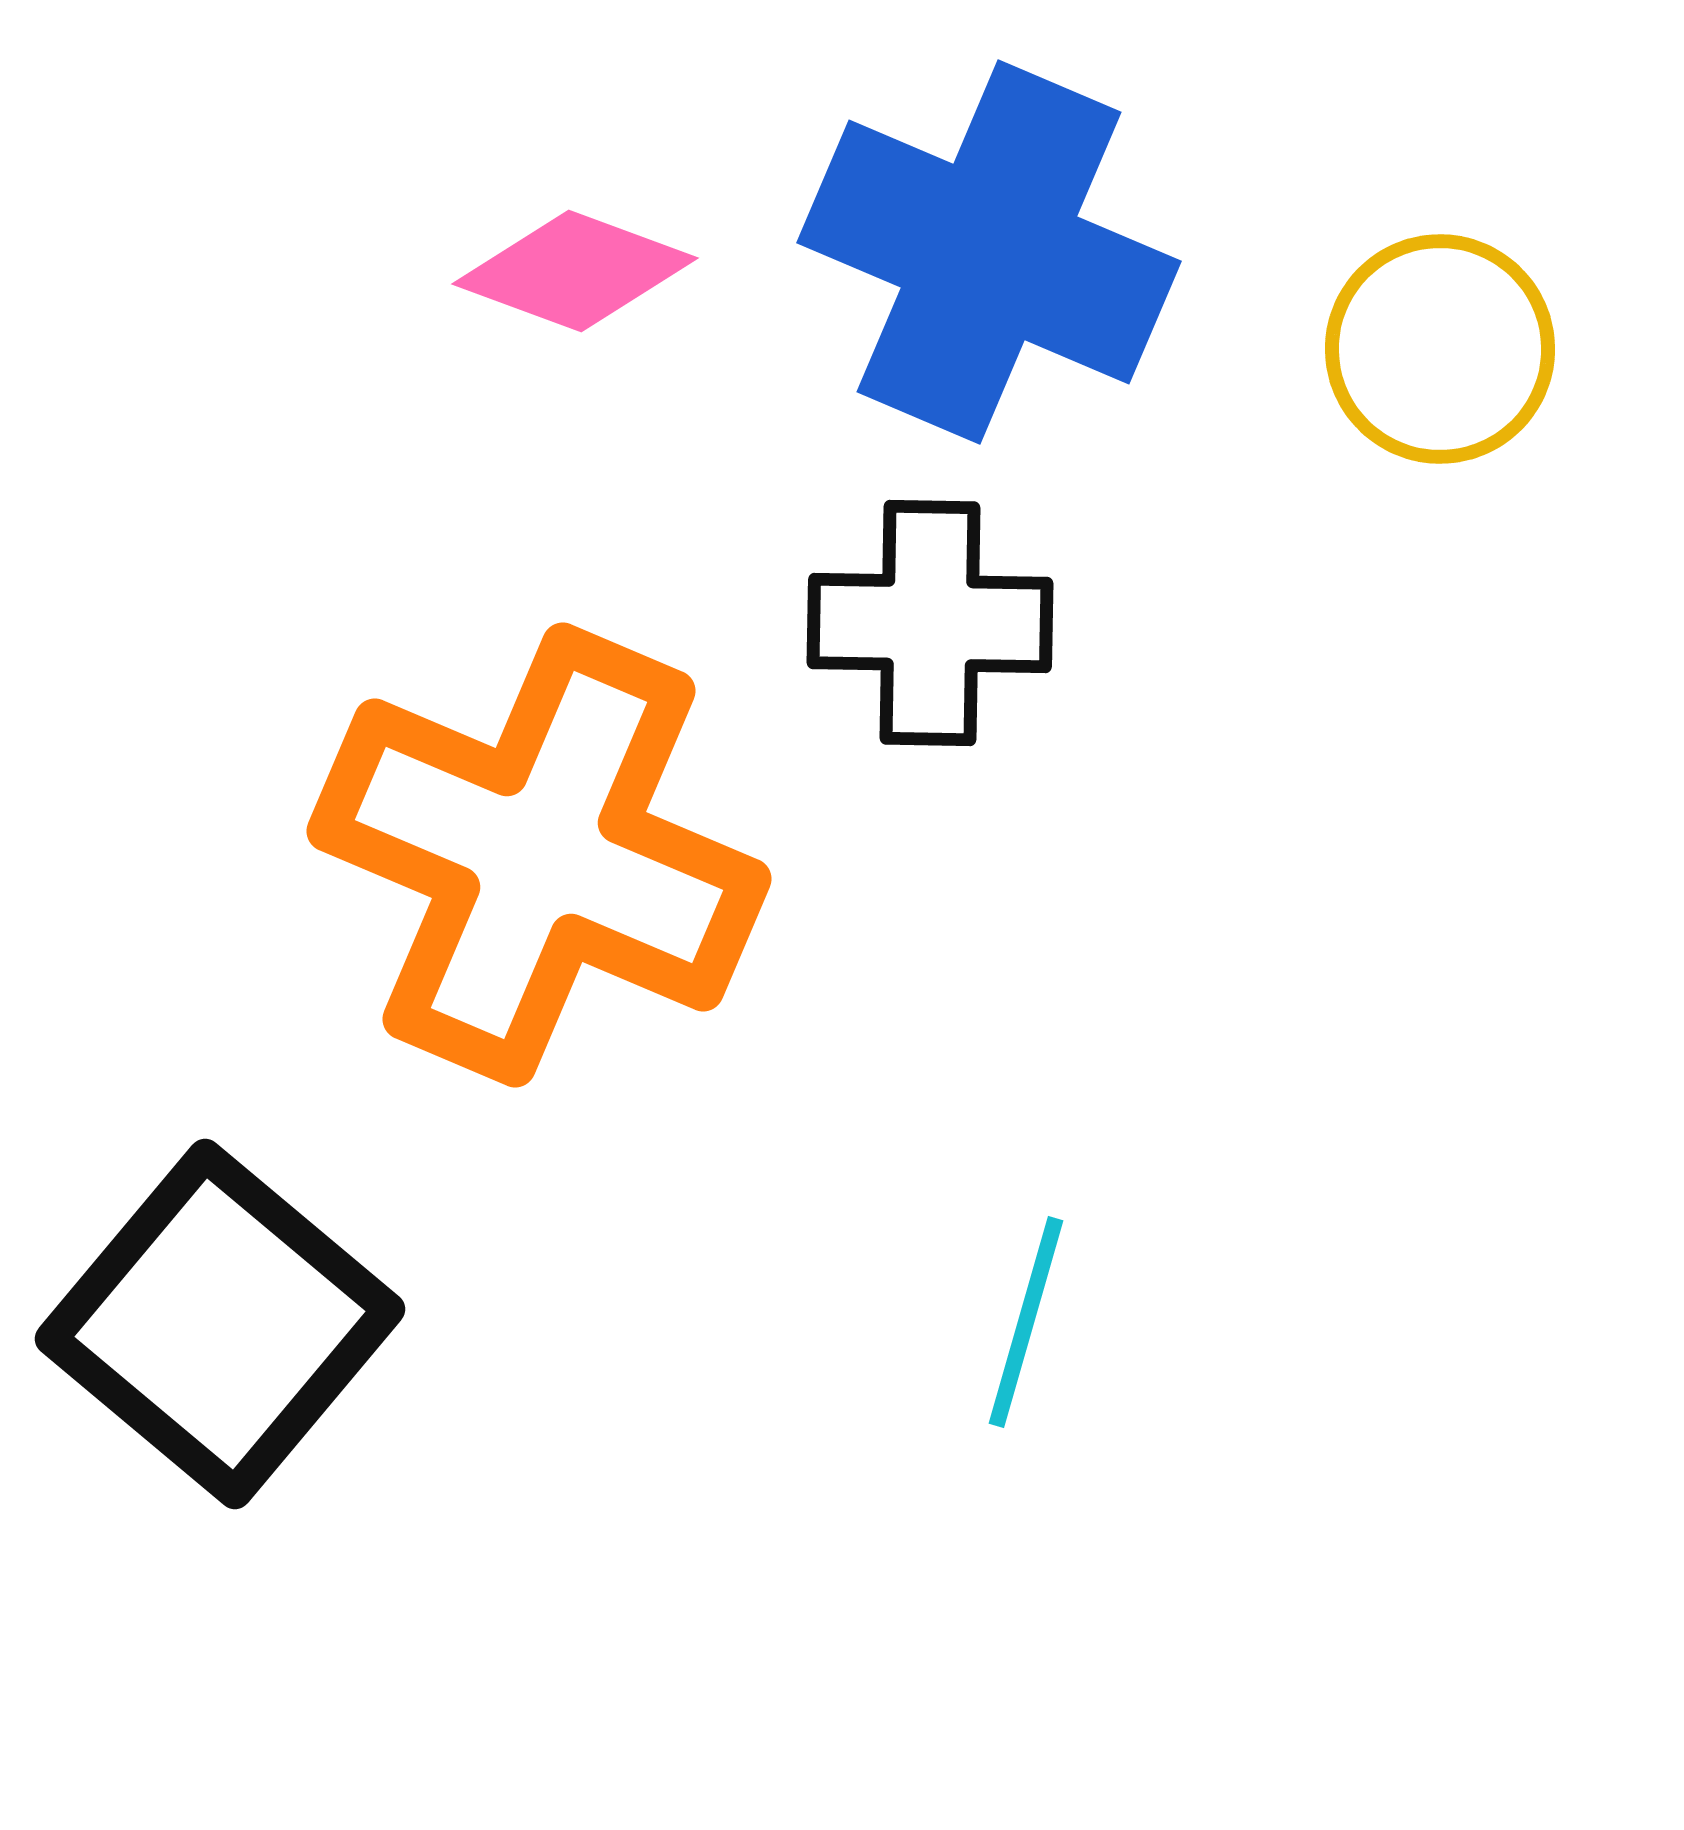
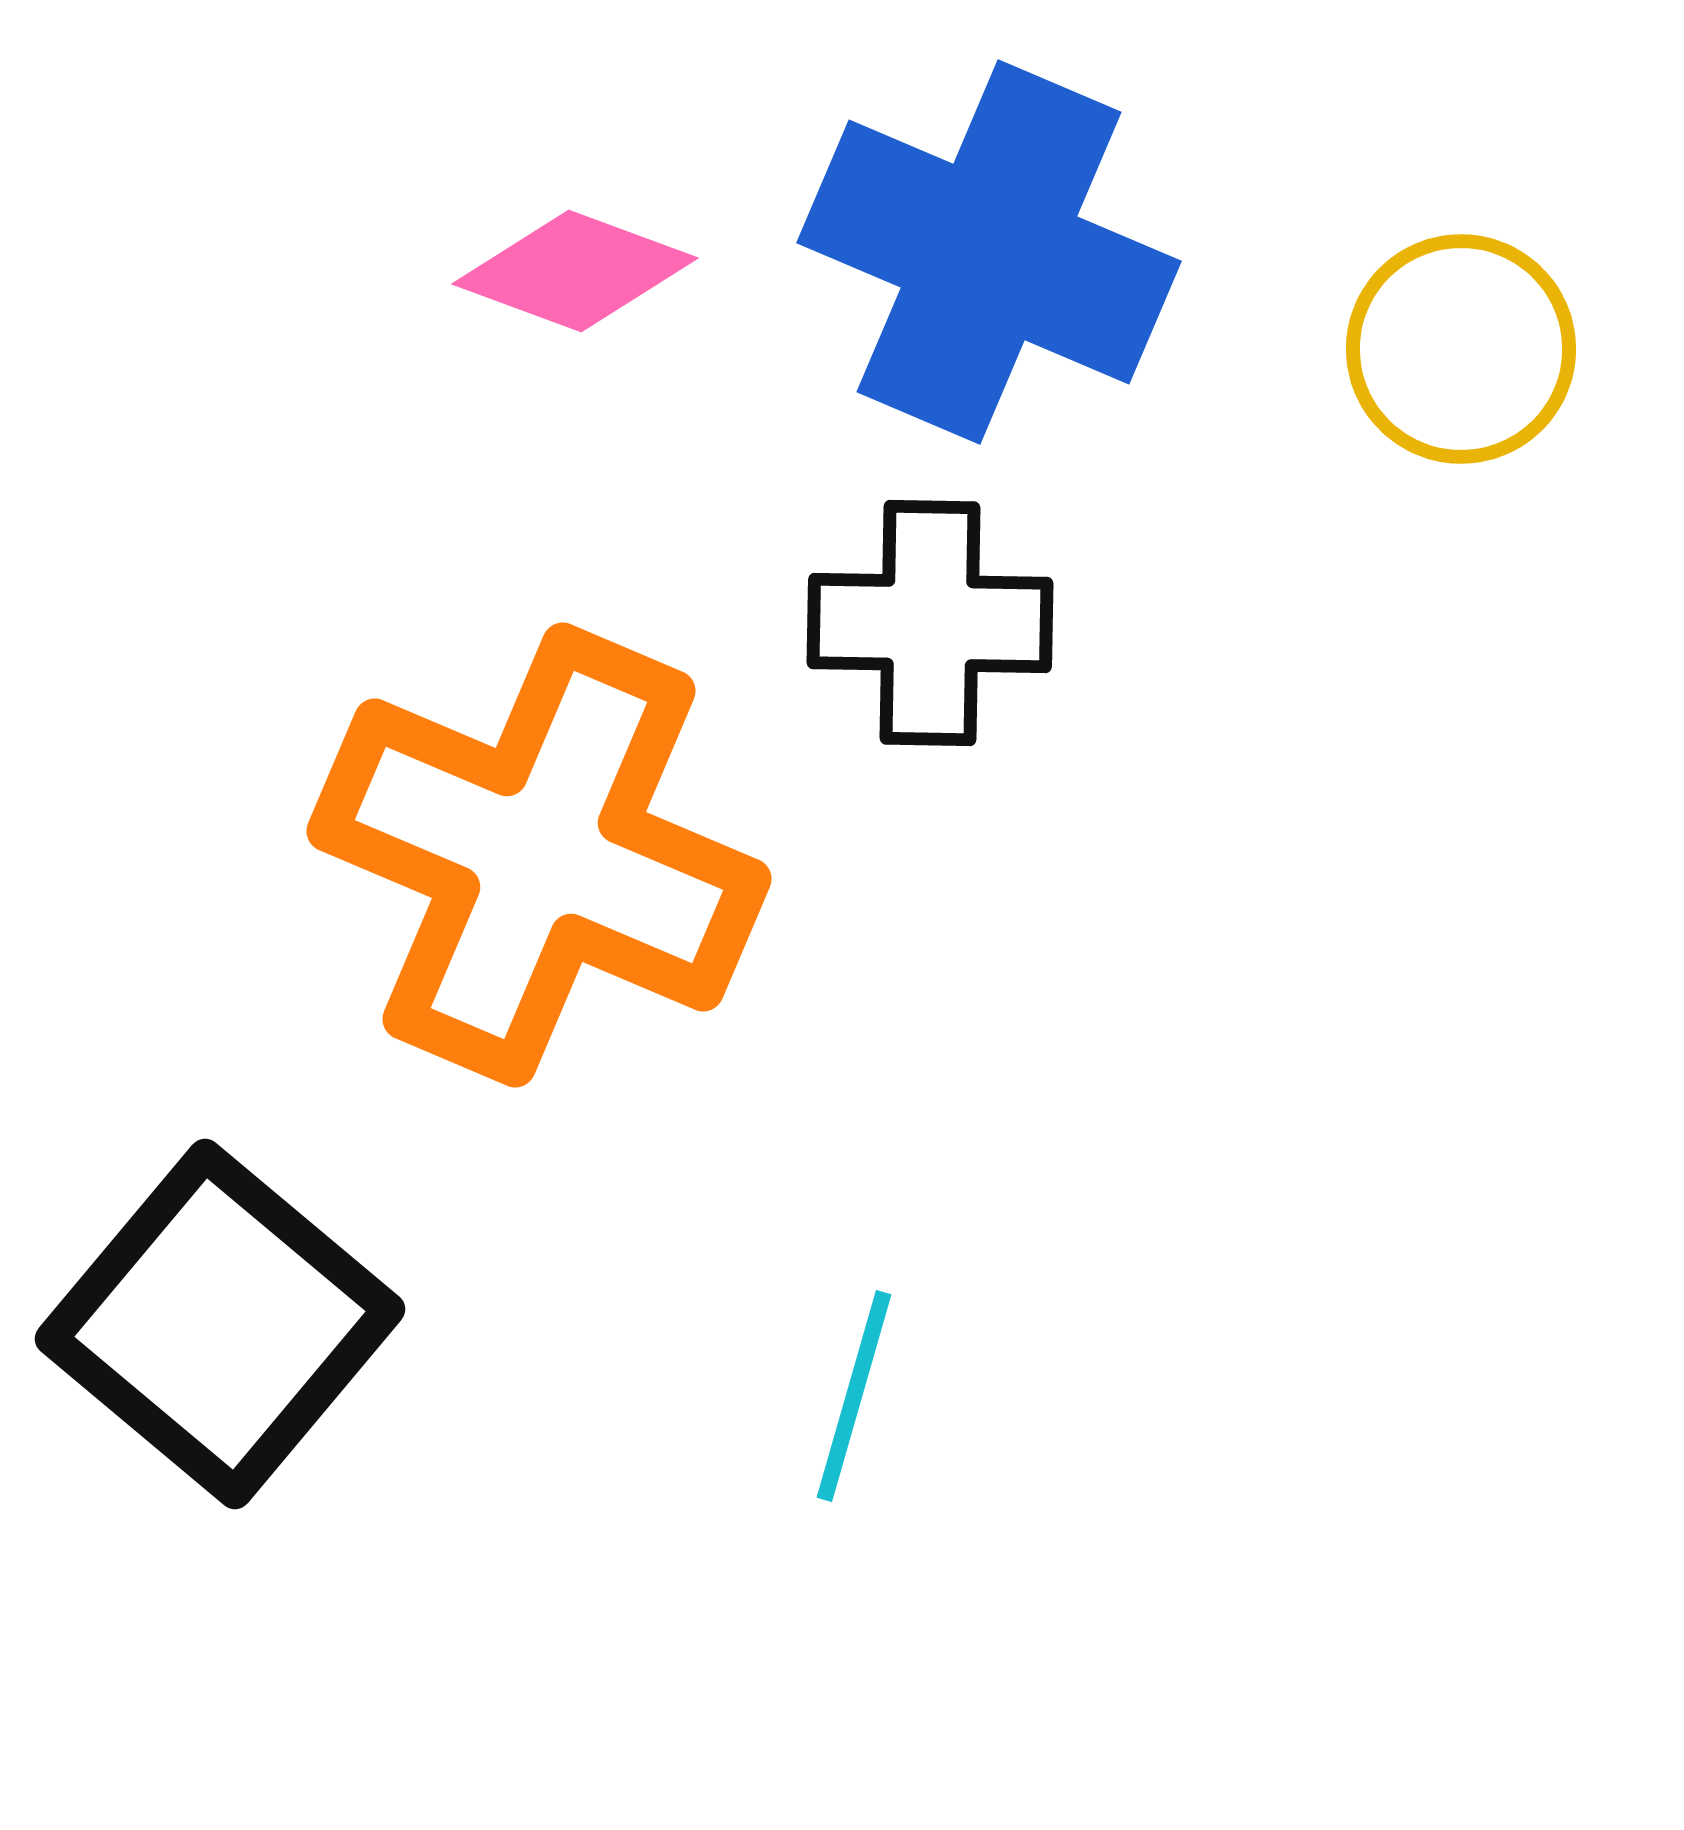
yellow circle: moved 21 px right
cyan line: moved 172 px left, 74 px down
